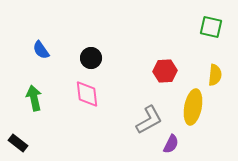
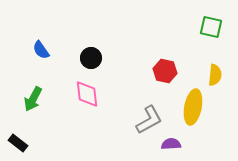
red hexagon: rotated 15 degrees clockwise
green arrow: moved 1 px left, 1 px down; rotated 140 degrees counterclockwise
purple semicircle: rotated 120 degrees counterclockwise
